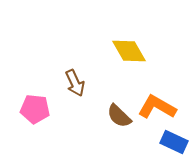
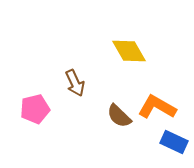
pink pentagon: rotated 20 degrees counterclockwise
